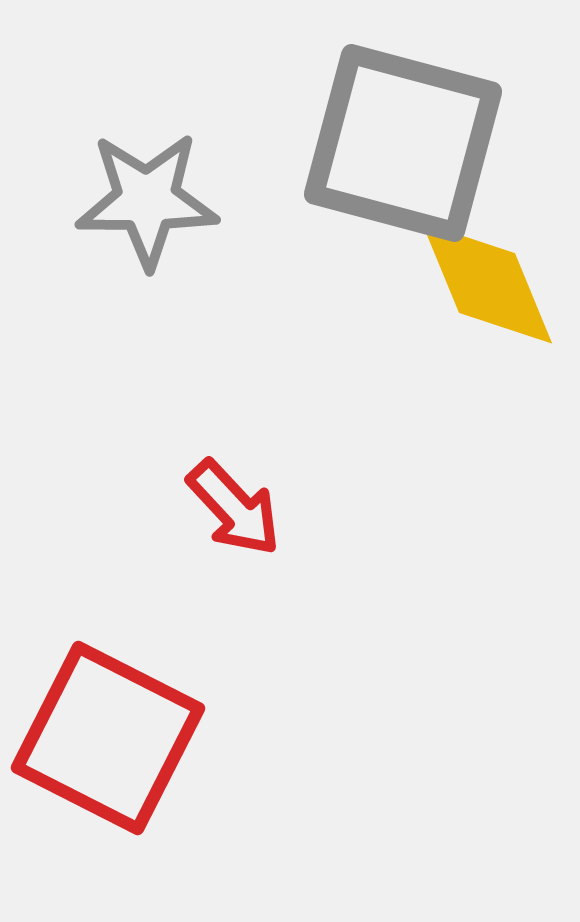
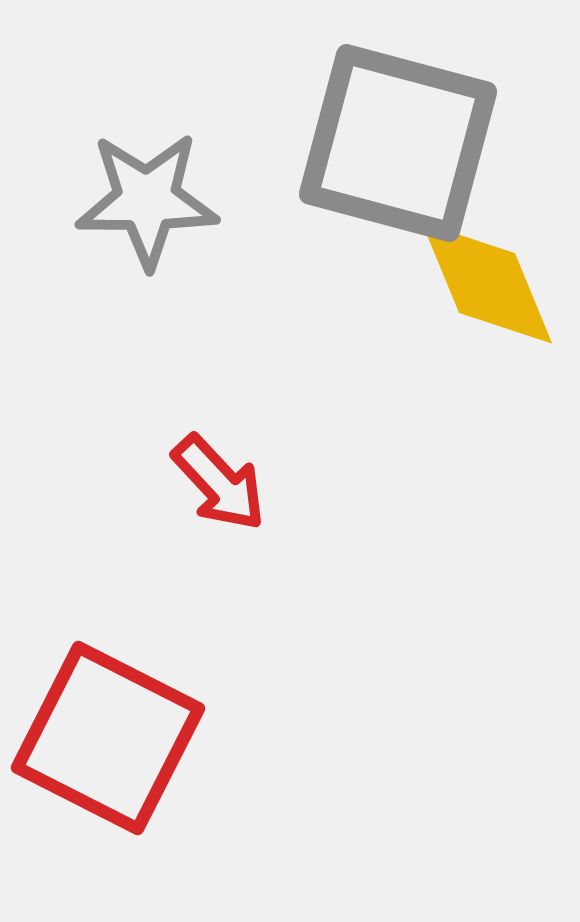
gray square: moved 5 px left
red arrow: moved 15 px left, 25 px up
